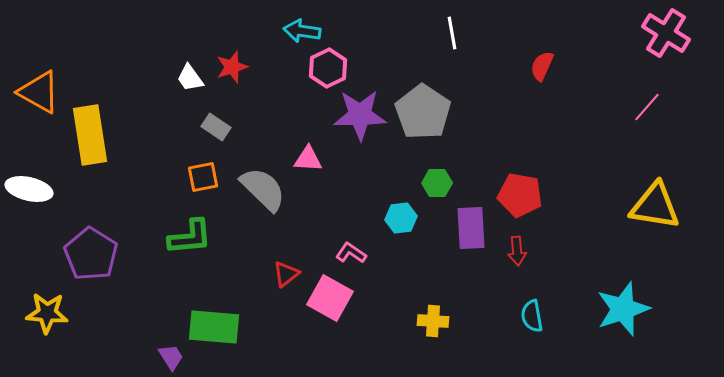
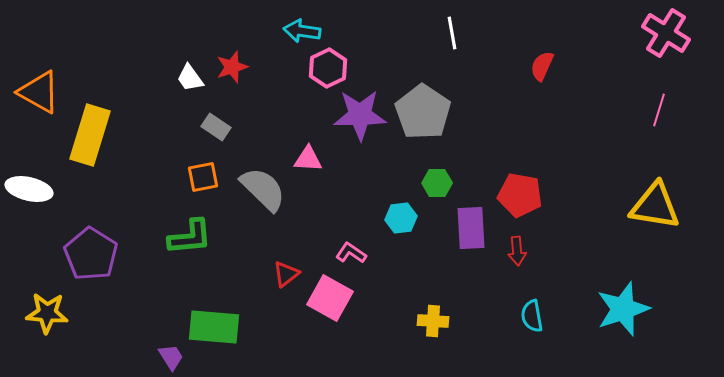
pink line: moved 12 px right, 3 px down; rotated 24 degrees counterclockwise
yellow rectangle: rotated 26 degrees clockwise
